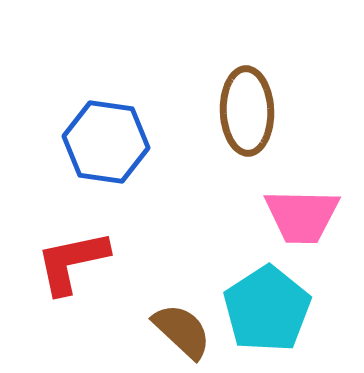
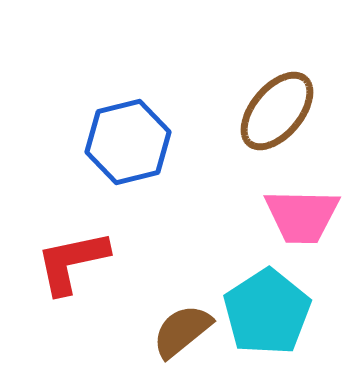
brown ellipse: moved 30 px right; rotated 42 degrees clockwise
blue hexagon: moved 22 px right; rotated 22 degrees counterclockwise
cyan pentagon: moved 3 px down
brown semicircle: rotated 82 degrees counterclockwise
